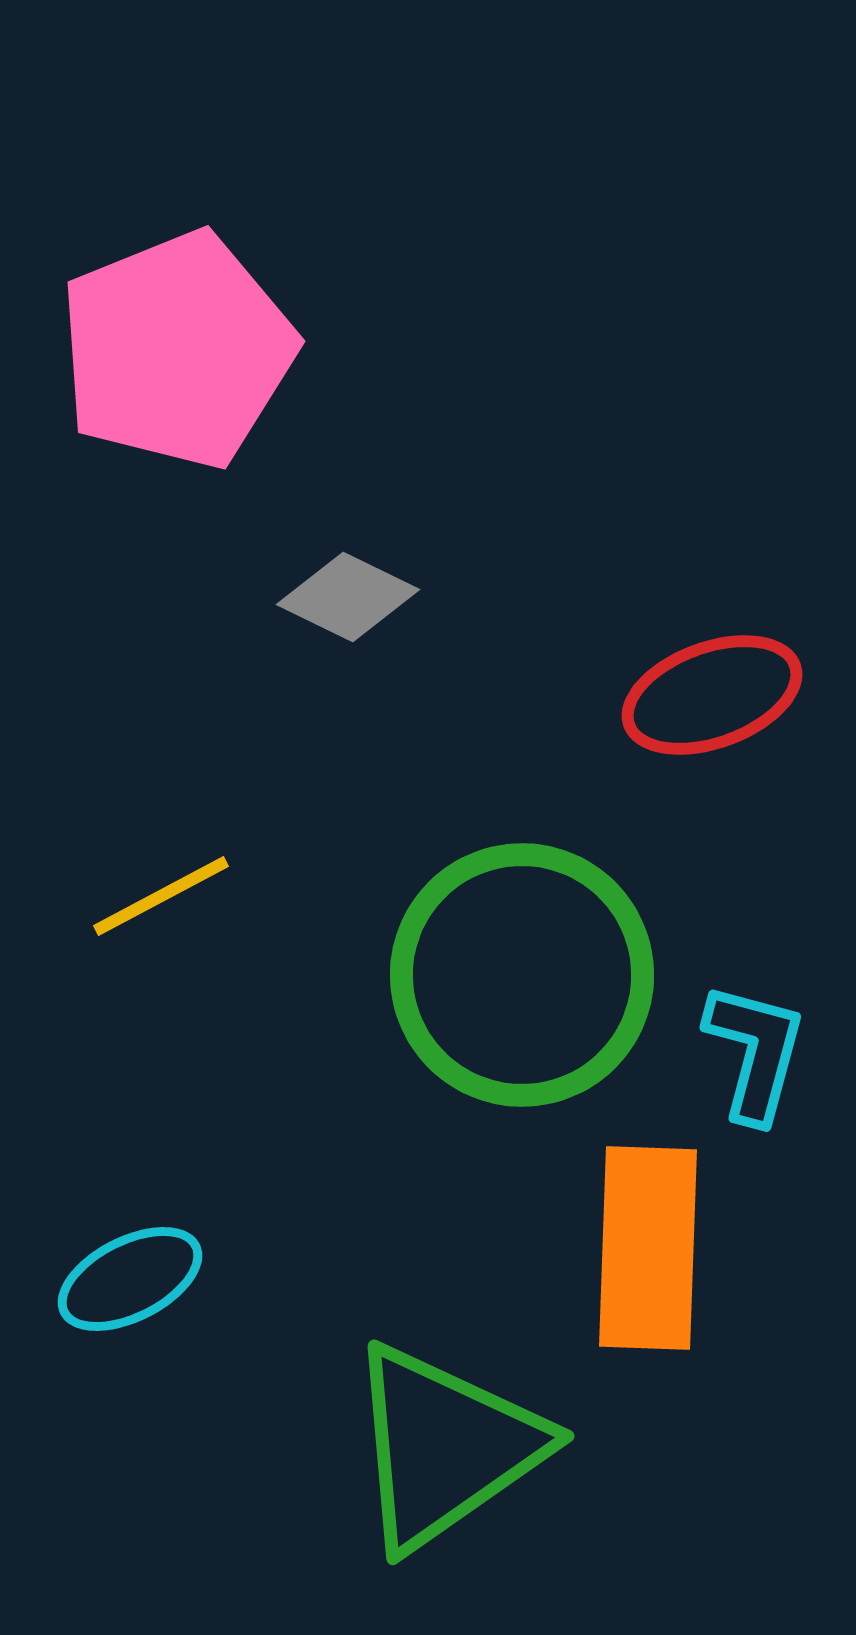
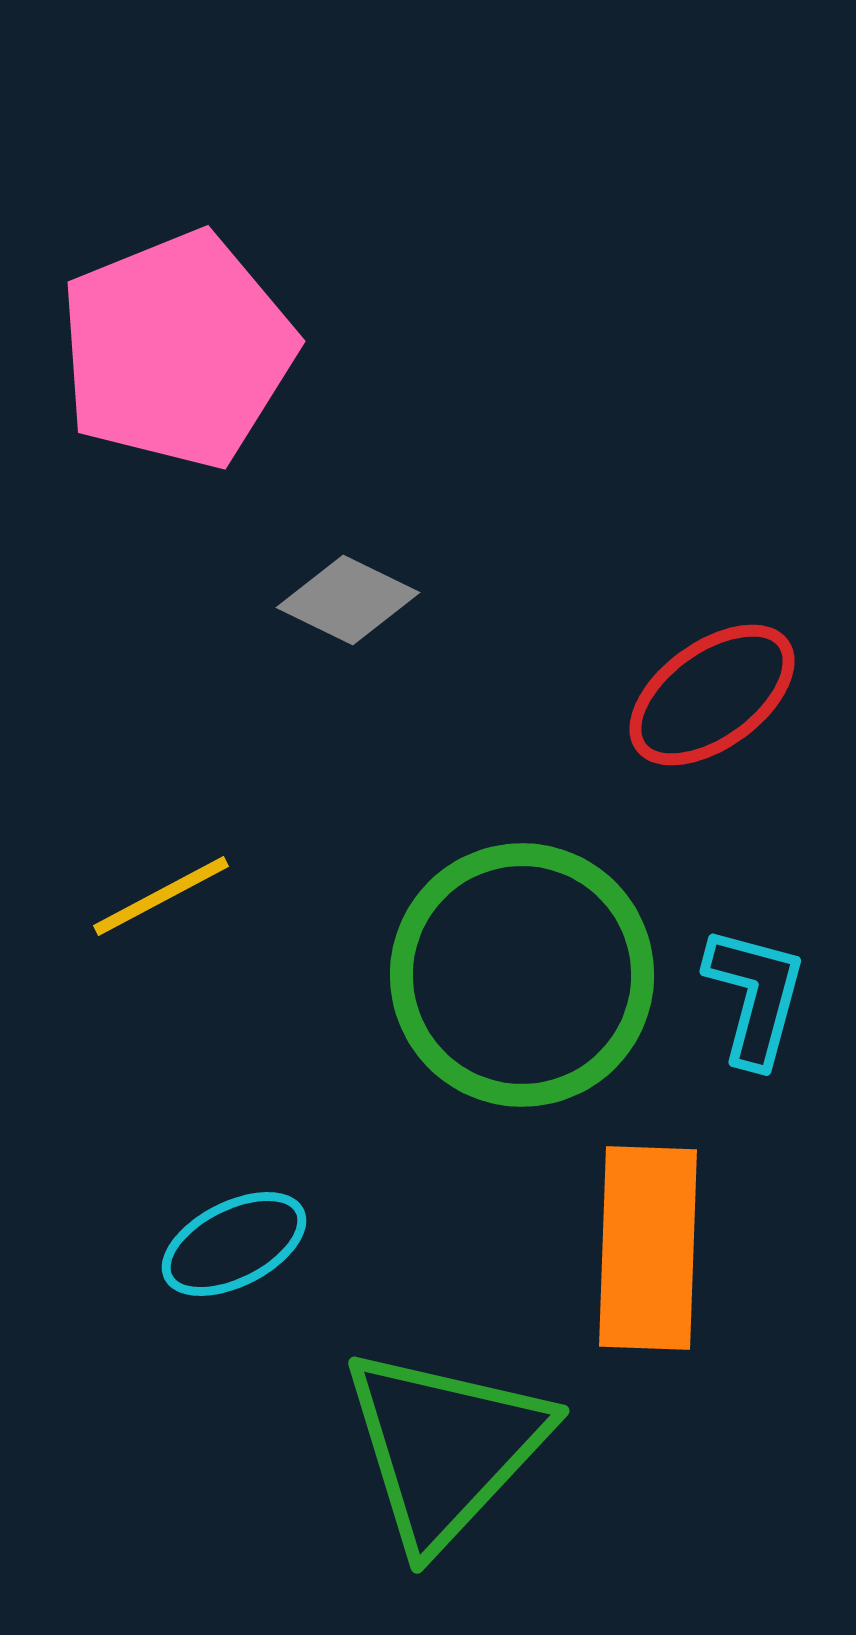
gray diamond: moved 3 px down
red ellipse: rotated 16 degrees counterclockwise
cyan L-shape: moved 56 px up
cyan ellipse: moved 104 px right, 35 px up
green triangle: rotated 12 degrees counterclockwise
